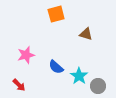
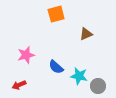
brown triangle: rotated 40 degrees counterclockwise
cyan star: rotated 24 degrees counterclockwise
red arrow: rotated 112 degrees clockwise
